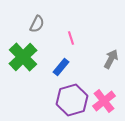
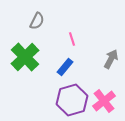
gray semicircle: moved 3 px up
pink line: moved 1 px right, 1 px down
green cross: moved 2 px right
blue rectangle: moved 4 px right
